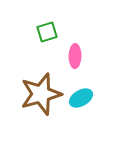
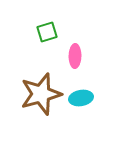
cyan ellipse: rotated 20 degrees clockwise
